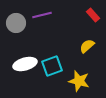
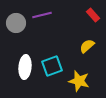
white ellipse: moved 3 px down; rotated 70 degrees counterclockwise
